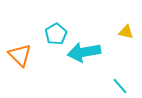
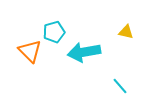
cyan pentagon: moved 2 px left, 2 px up; rotated 15 degrees clockwise
orange triangle: moved 10 px right, 4 px up
